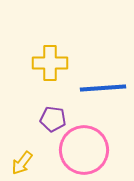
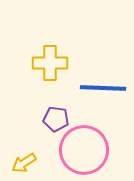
blue line: rotated 6 degrees clockwise
purple pentagon: moved 3 px right
yellow arrow: moved 2 px right; rotated 20 degrees clockwise
